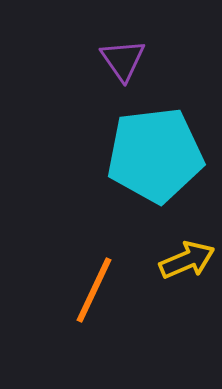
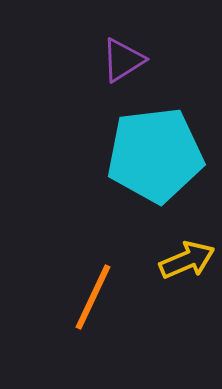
purple triangle: rotated 33 degrees clockwise
orange line: moved 1 px left, 7 px down
